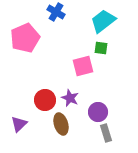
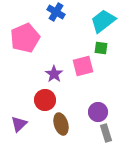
purple star: moved 16 px left, 24 px up; rotated 12 degrees clockwise
